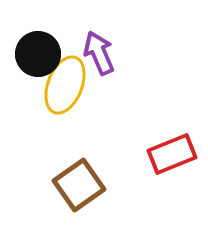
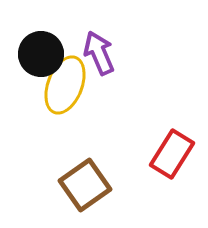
black circle: moved 3 px right
red rectangle: rotated 36 degrees counterclockwise
brown square: moved 6 px right
